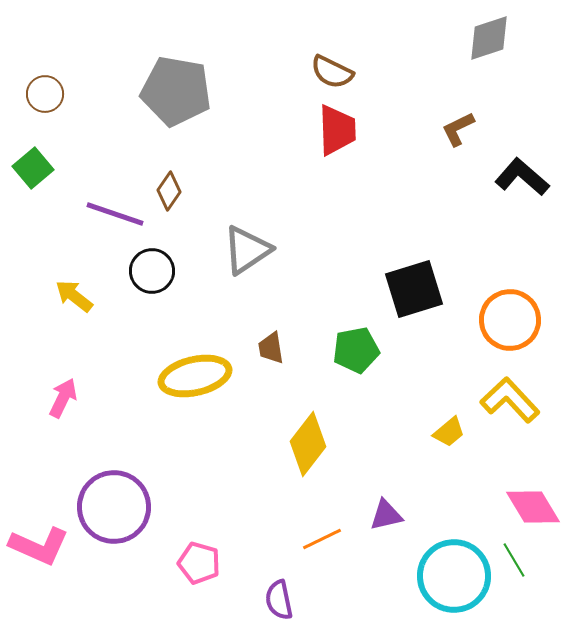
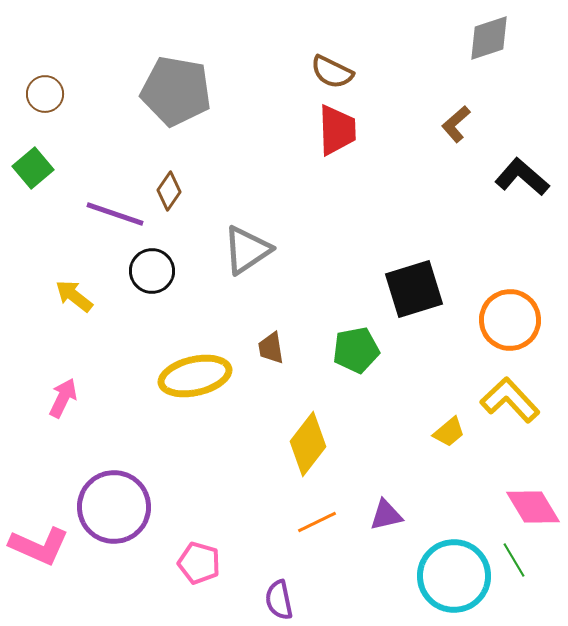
brown L-shape: moved 2 px left, 5 px up; rotated 15 degrees counterclockwise
orange line: moved 5 px left, 17 px up
